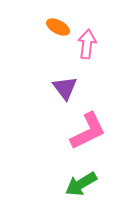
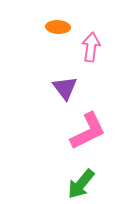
orange ellipse: rotated 25 degrees counterclockwise
pink arrow: moved 4 px right, 3 px down
green arrow: rotated 20 degrees counterclockwise
